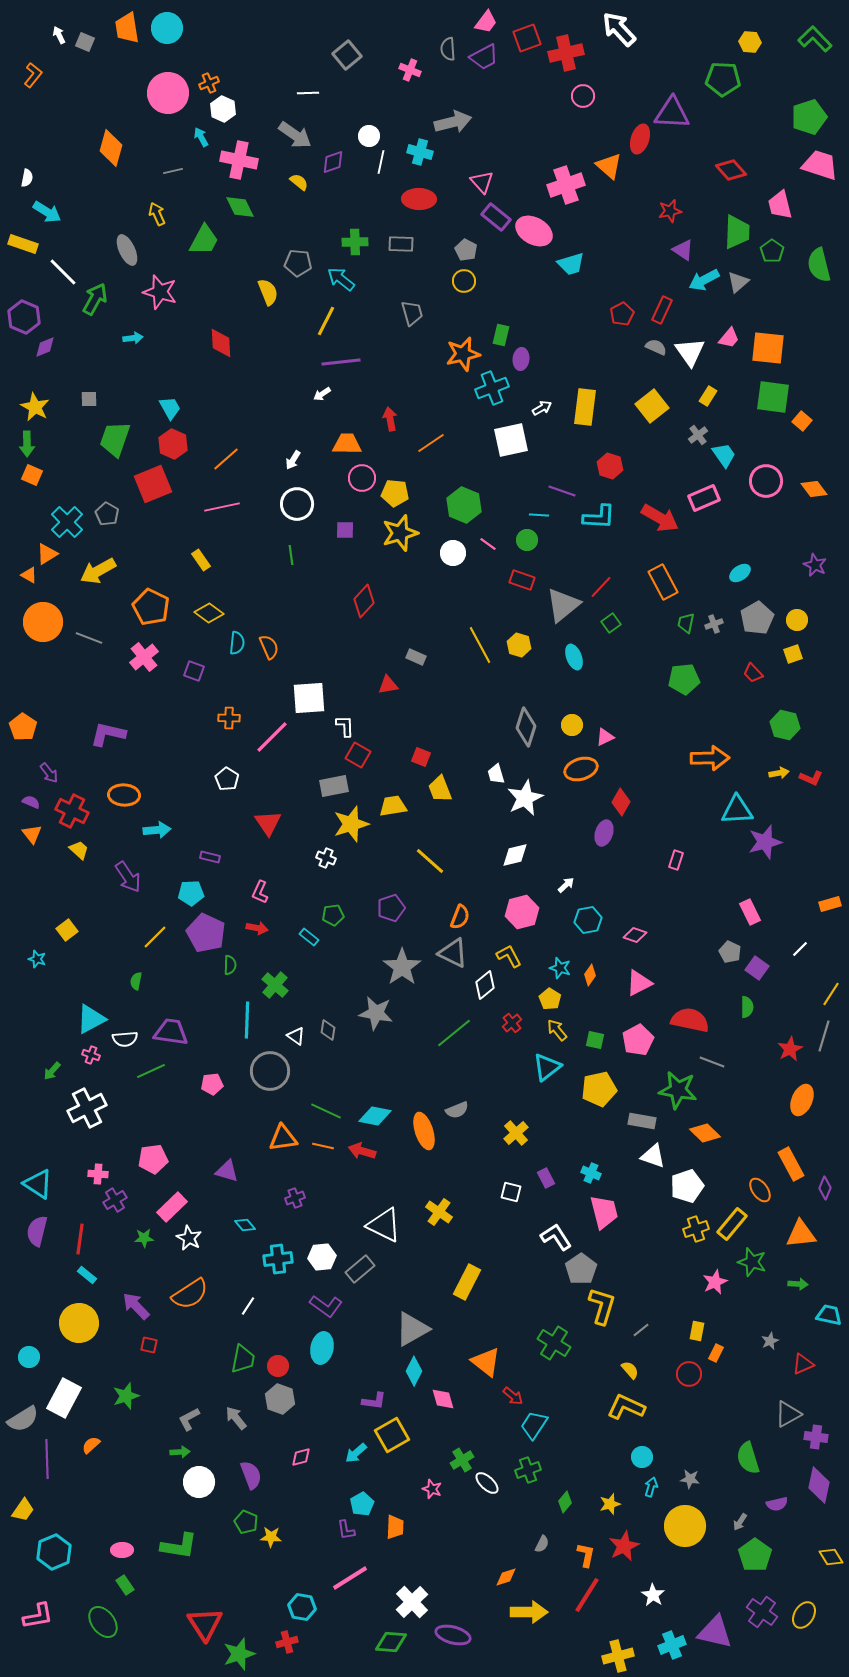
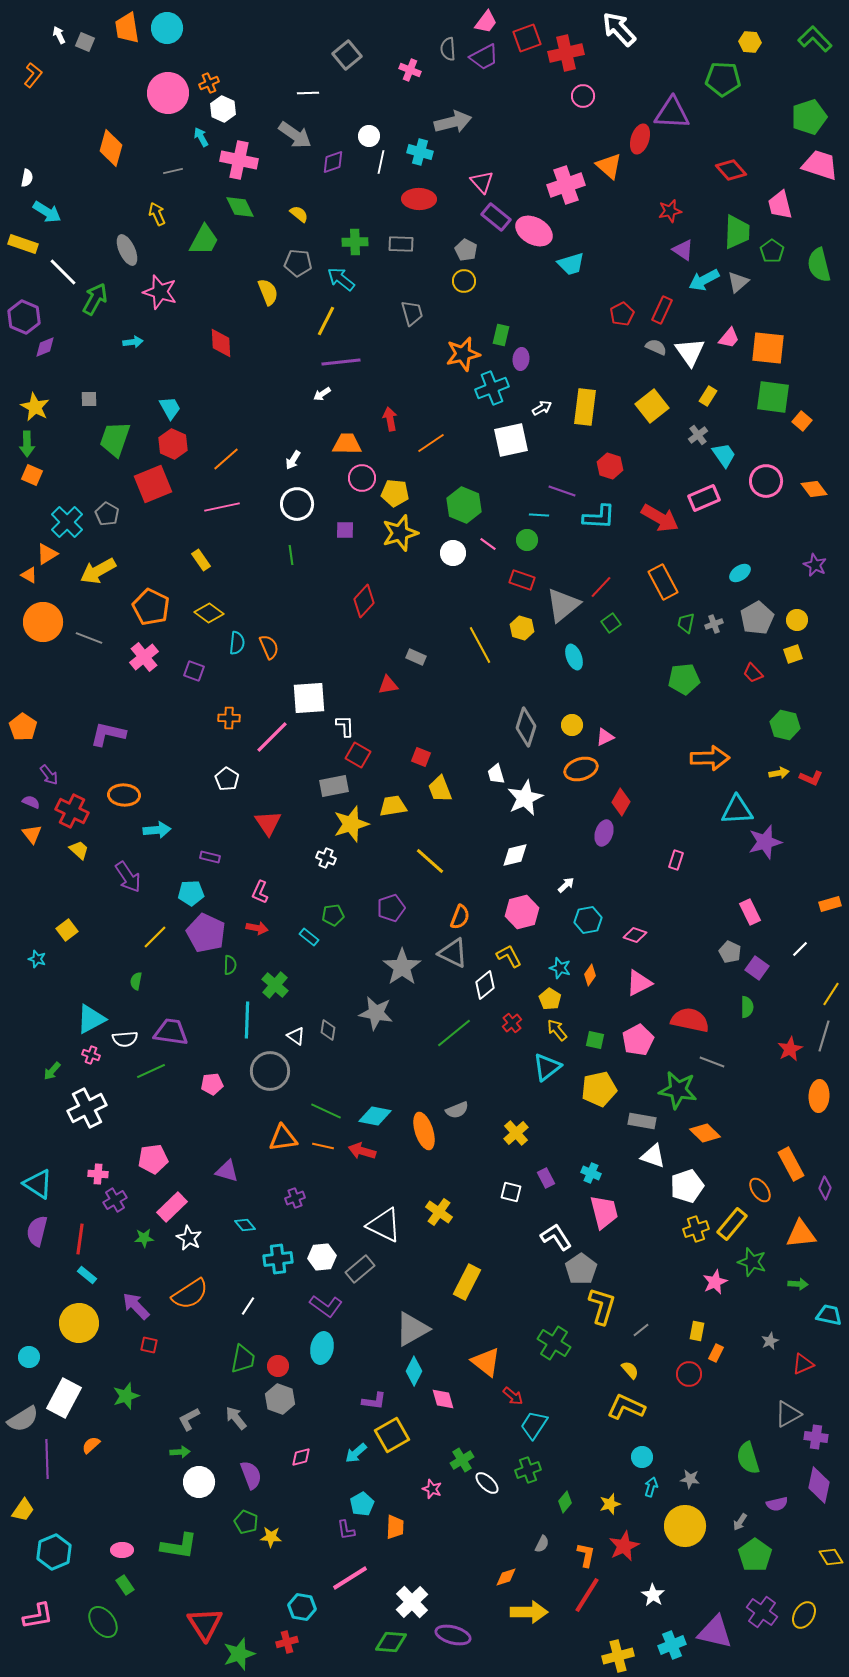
yellow semicircle at (299, 182): moved 32 px down
cyan arrow at (133, 338): moved 4 px down
yellow hexagon at (519, 645): moved 3 px right, 17 px up
purple arrow at (49, 773): moved 2 px down
orange ellipse at (802, 1100): moved 17 px right, 4 px up; rotated 20 degrees counterclockwise
